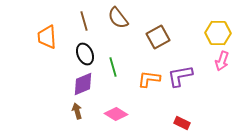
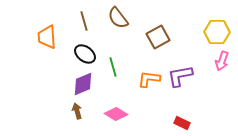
yellow hexagon: moved 1 px left, 1 px up
black ellipse: rotated 30 degrees counterclockwise
